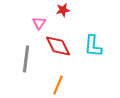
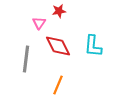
red star: moved 4 px left, 1 px down
